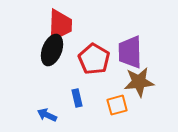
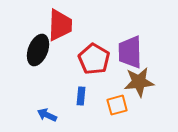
black ellipse: moved 14 px left
blue rectangle: moved 4 px right, 2 px up; rotated 18 degrees clockwise
